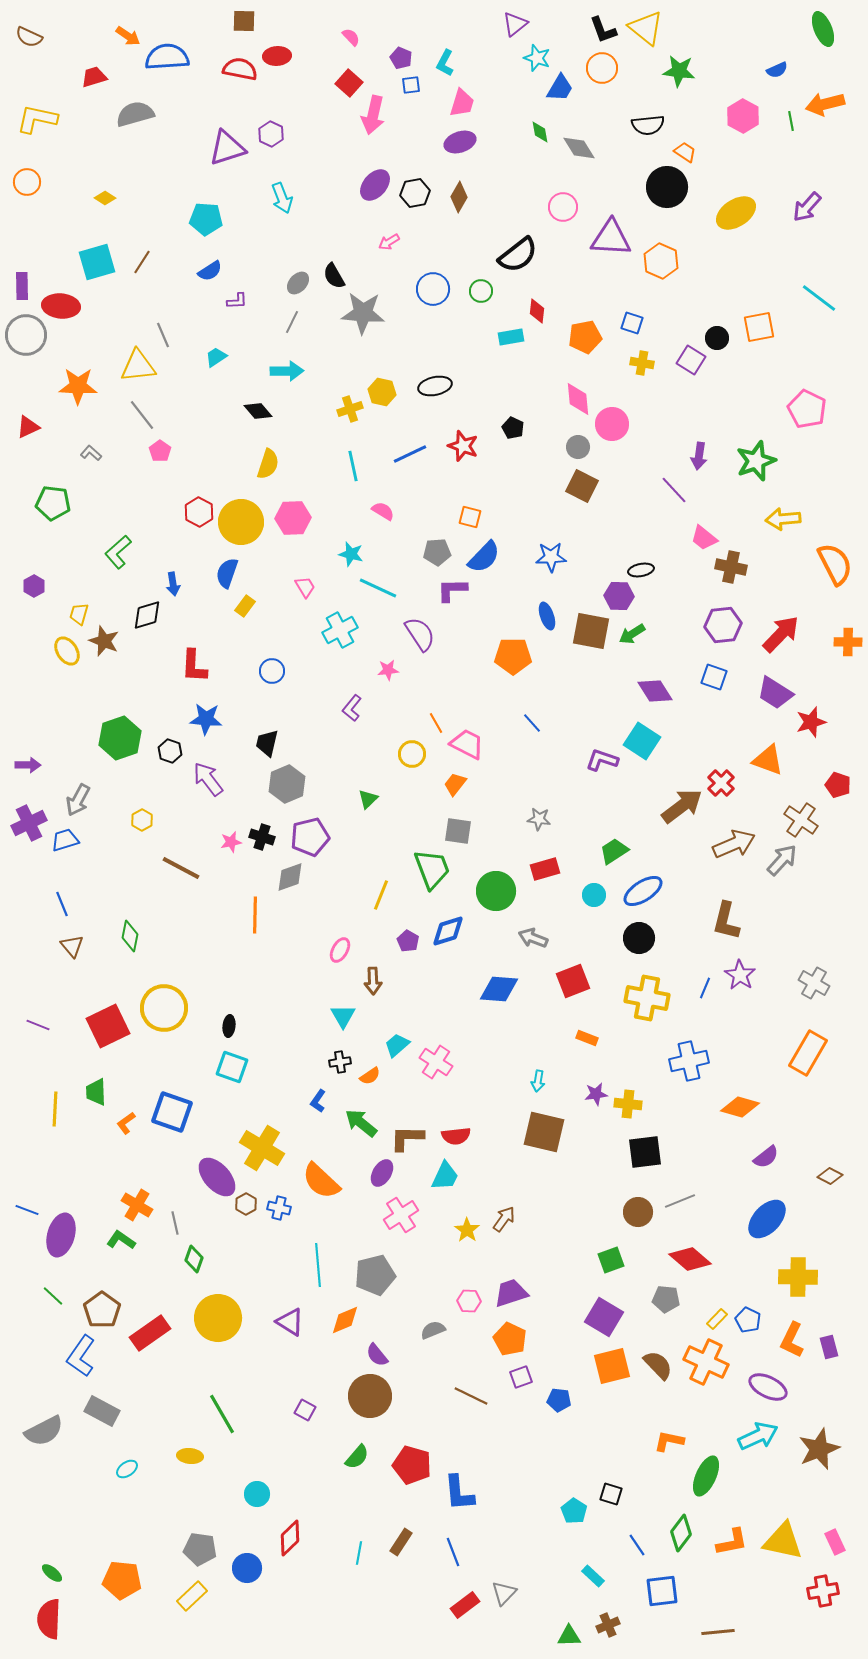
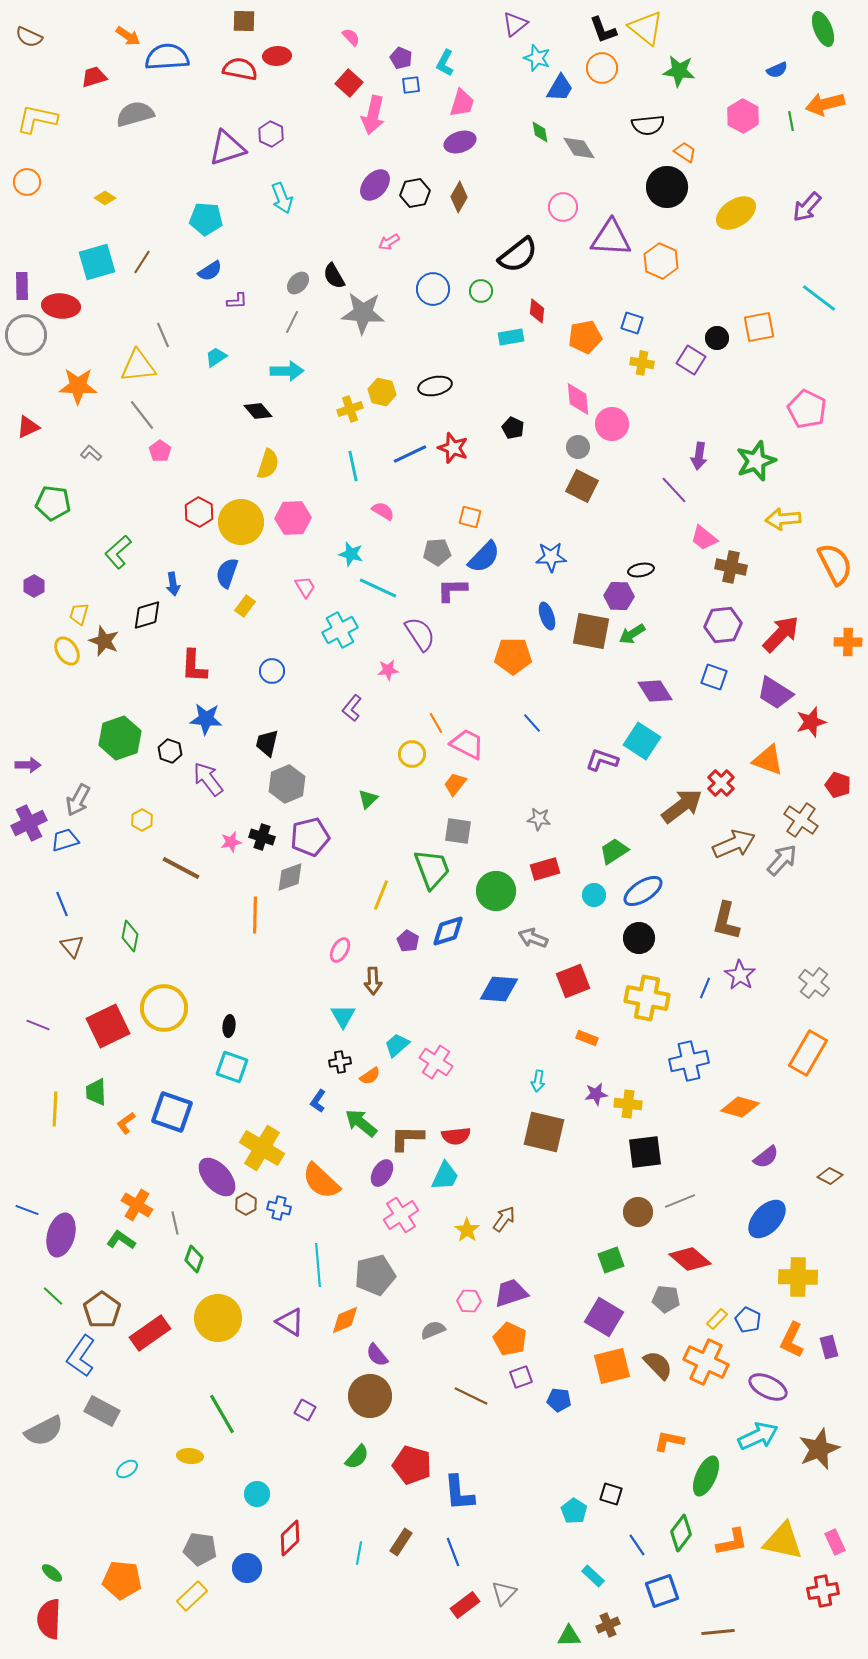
red star at (463, 446): moved 10 px left, 2 px down
gray cross at (814, 983): rotated 8 degrees clockwise
blue square at (662, 1591): rotated 12 degrees counterclockwise
